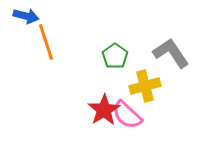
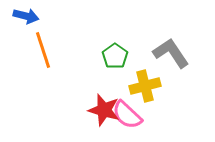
orange line: moved 3 px left, 8 px down
red star: rotated 24 degrees counterclockwise
